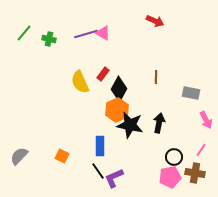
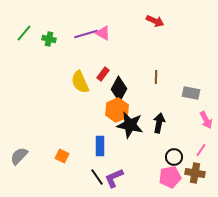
black line: moved 1 px left, 6 px down
